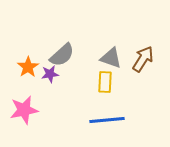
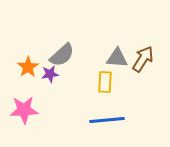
gray triangle: moved 6 px right; rotated 15 degrees counterclockwise
pink star: rotated 8 degrees clockwise
